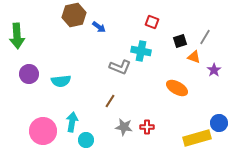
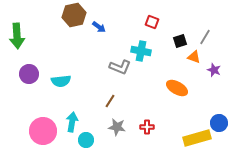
purple star: rotated 16 degrees counterclockwise
gray star: moved 7 px left
